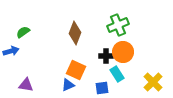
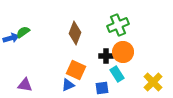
blue arrow: moved 13 px up
purple triangle: moved 1 px left
